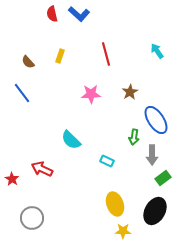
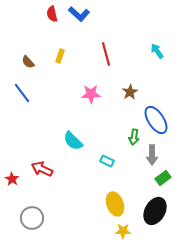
cyan semicircle: moved 2 px right, 1 px down
